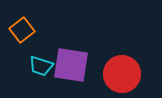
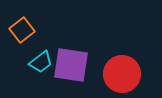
cyan trapezoid: moved 4 px up; rotated 55 degrees counterclockwise
